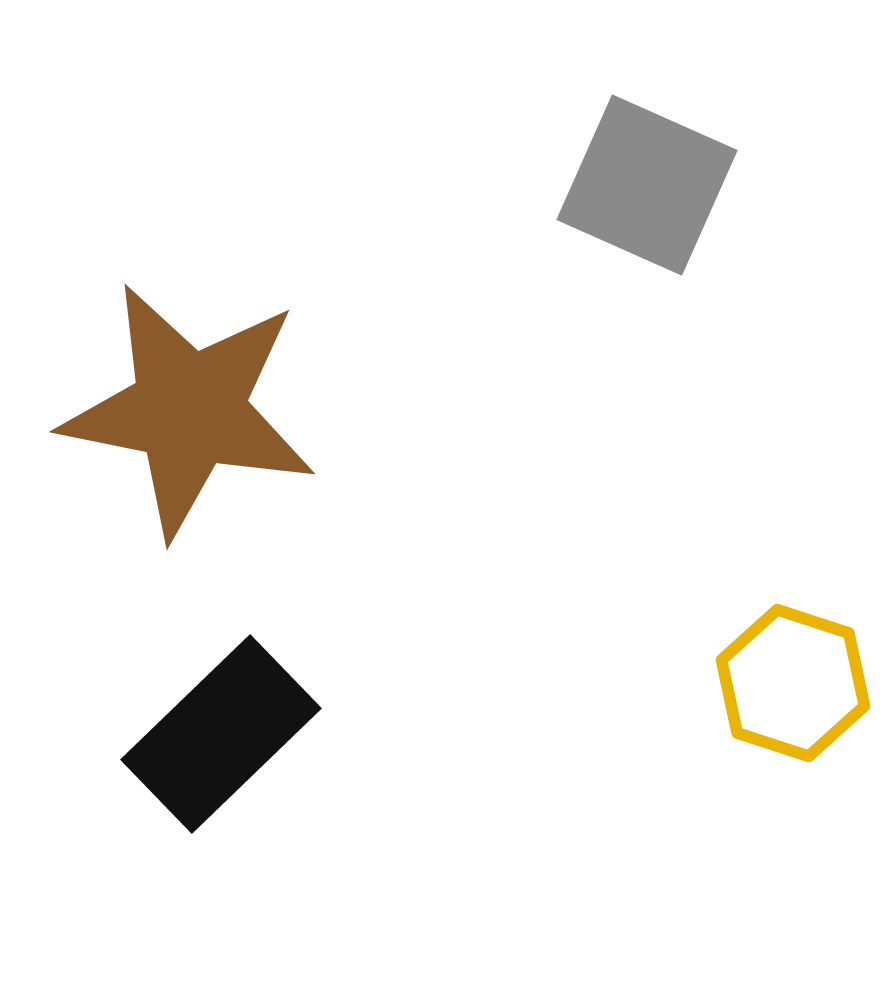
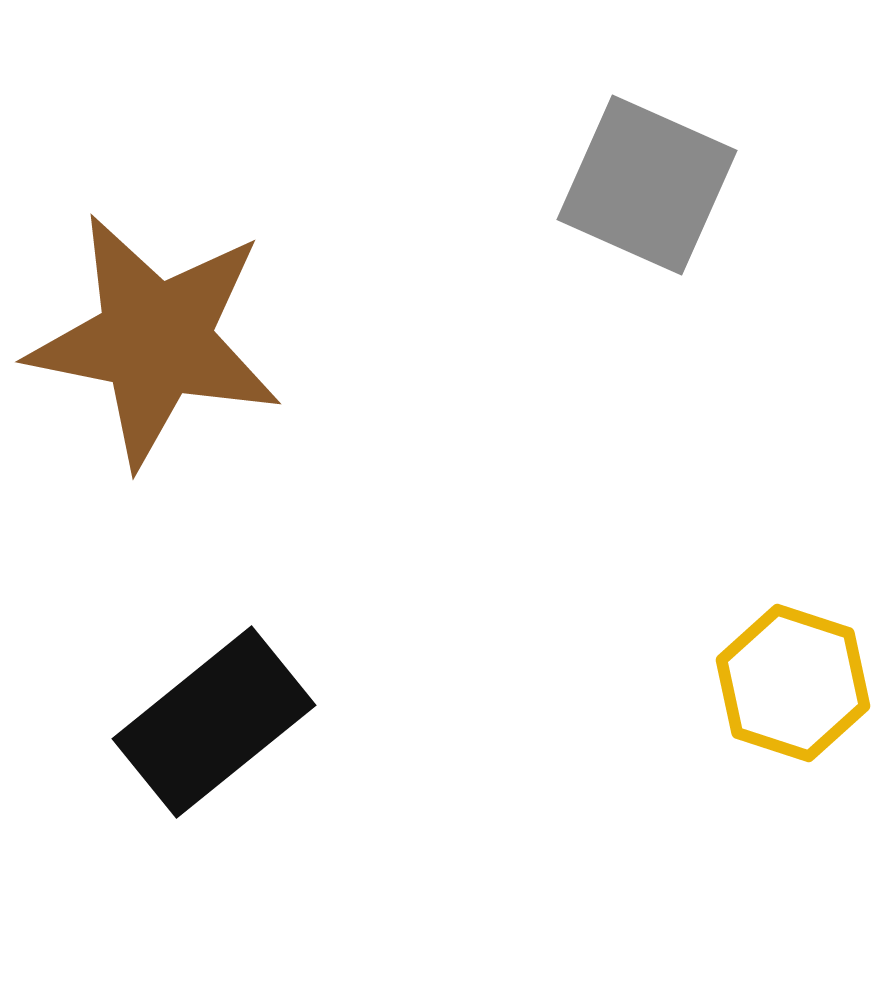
brown star: moved 34 px left, 70 px up
black rectangle: moved 7 px left, 12 px up; rotated 5 degrees clockwise
